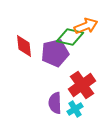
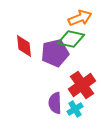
orange arrow: moved 6 px left, 8 px up
green diamond: moved 1 px right, 2 px down
